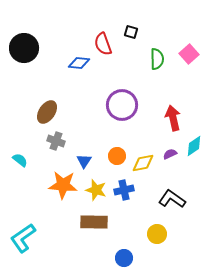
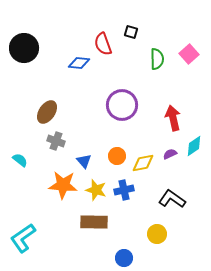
blue triangle: rotated 14 degrees counterclockwise
